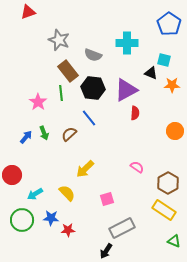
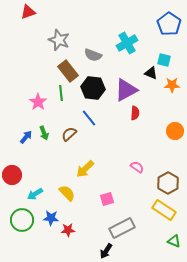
cyan cross: rotated 30 degrees counterclockwise
